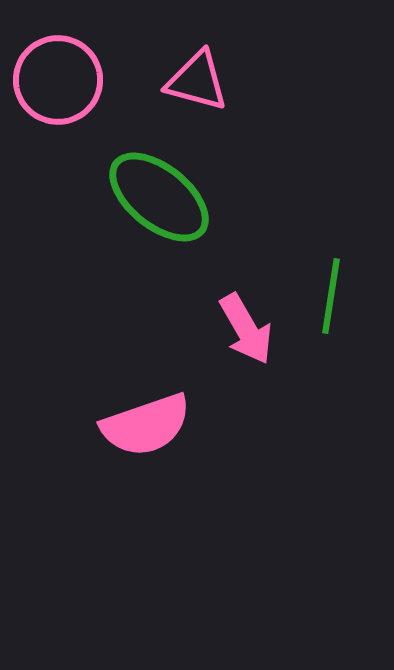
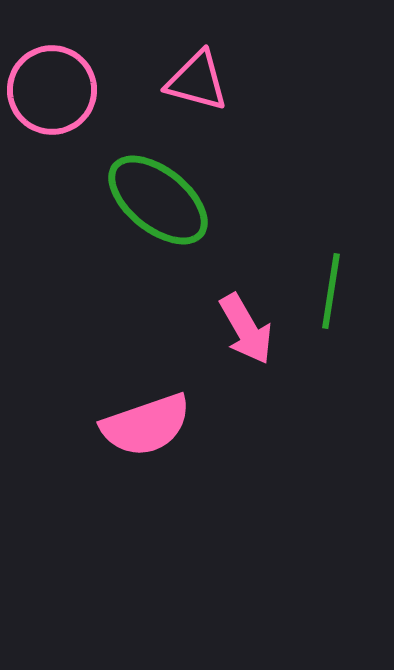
pink circle: moved 6 px left, 10 px down
green ellipse: moved 1 px left, 3 px down
green line: moved 5 px up
